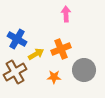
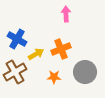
gray circle: moved 1 px right, 2 px down
